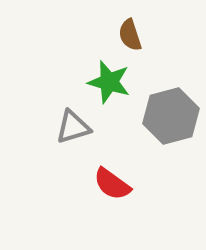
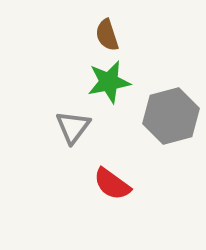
brown semicircle: moved 23 px left
green star: rotated 27 degrees counterclockwise
gray triangle: rotated 36 degrees counterclockwise
